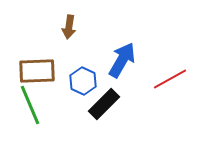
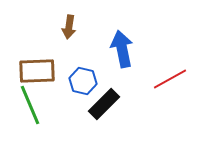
blue arrow: moved 11 px up; rotated 42 degrees counterclockwise
blue hexagon: rotated 12 degrees counterclockwise
